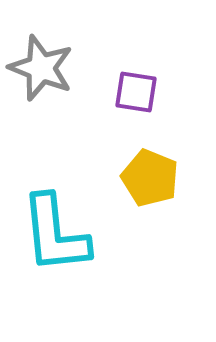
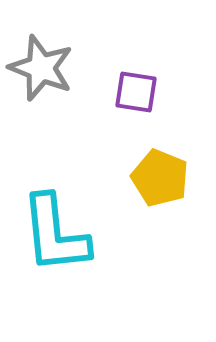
yellow pentagon: moved 10 px right
